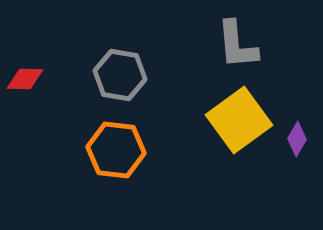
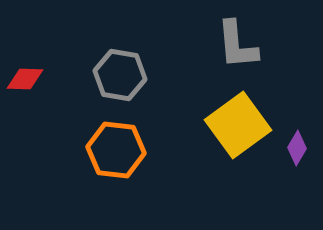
yellow square: moved 1 px left, 5 px down
purple diamond: moved 9 px down
